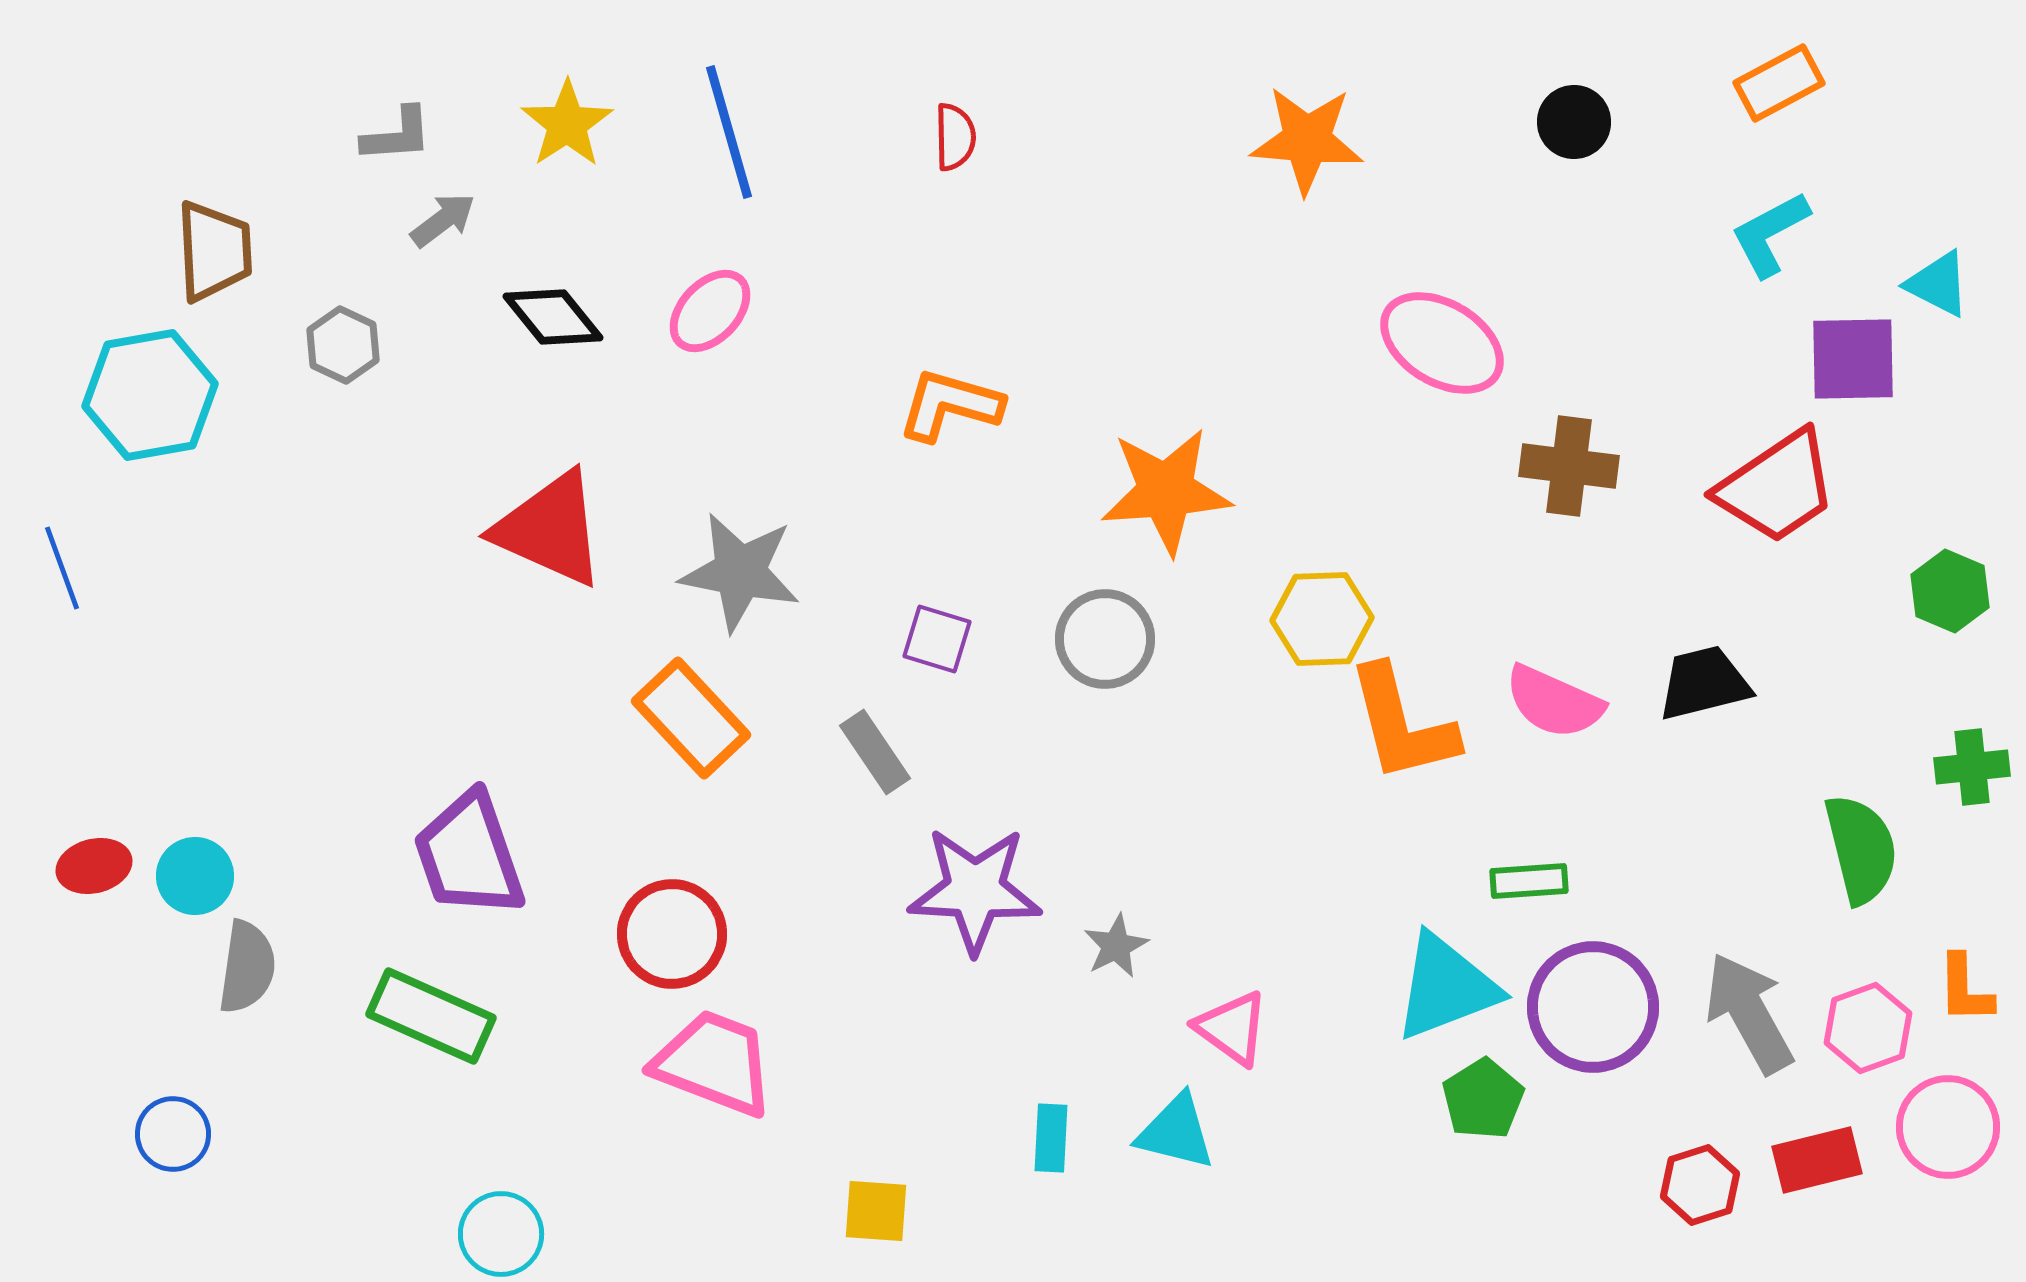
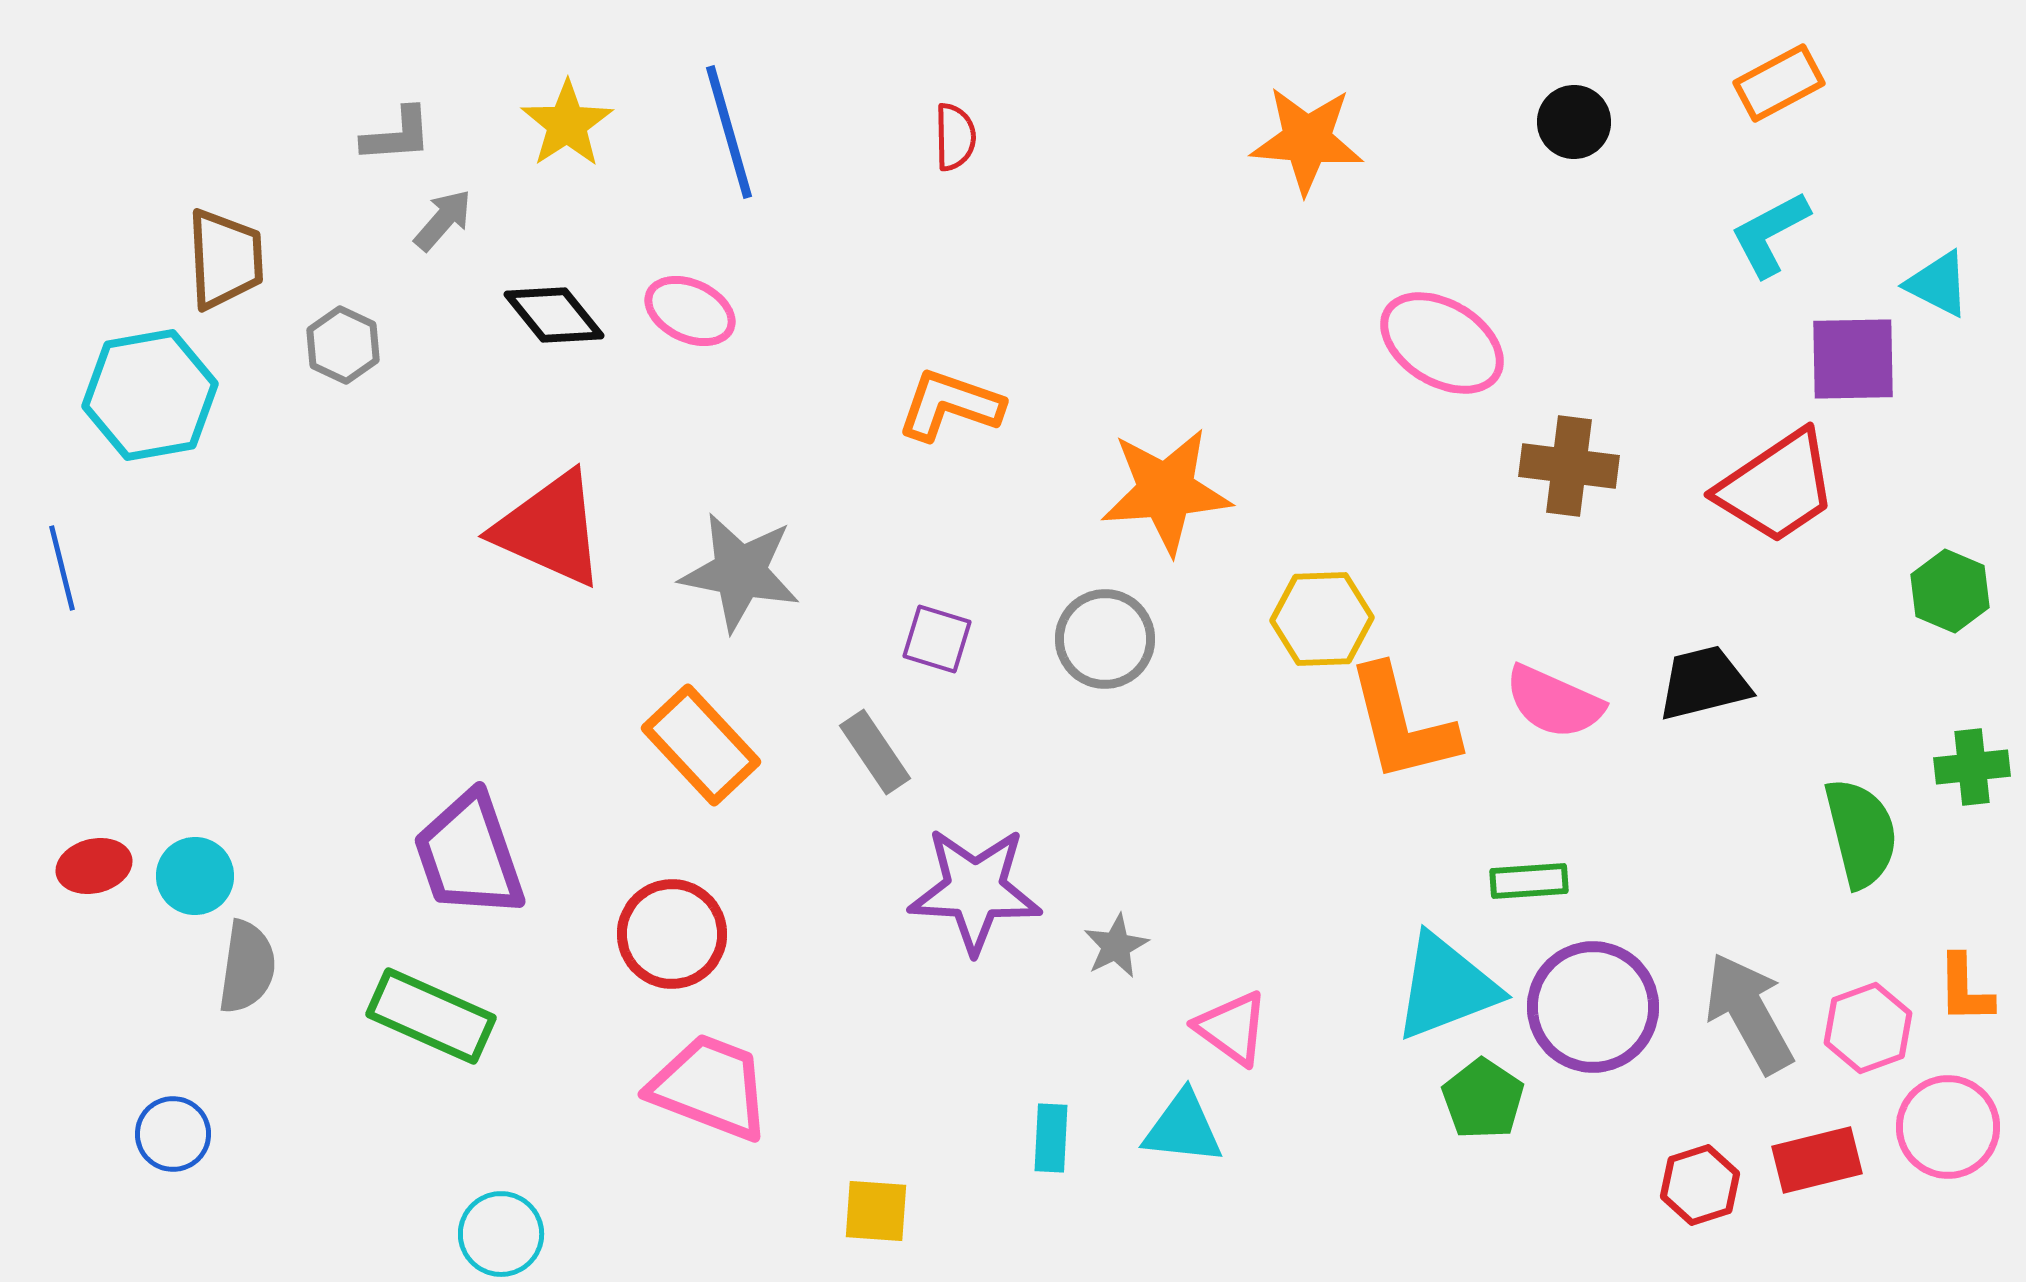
gray arrow at (443, 220): rotated 12 degrees counterclockwise
brown trapezoid at (214, 251): moved 11 px right, 8 px down
pink ellipse at (710, 311): moved 20 px left; rotated 72 degrees clockwise
black diamond at (553, 317): moved 1 px right, 2 px up
orange L-shape at (950, 405): rotated 3 degrees clockwise
blue line at (62, 568): rotated 6 degrees clockwise
orange rectangle at (691, 718): moved 10 px right, 27 px down
green semicircle at (1861, 849): moved 16 px up
pink trapezoid at (714, 1063): moved 4 px left, 24 px down
green pentagon at (1483, 1099): rotated 6 degrees counterclockwise
cyan triangle at (1176, 1132): moved 7 px right, 4 px up; rotated 8 degrees counterclockwise
